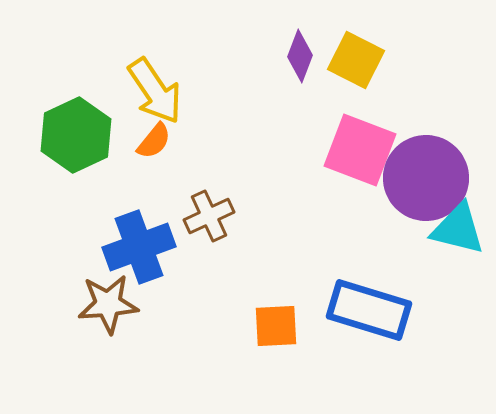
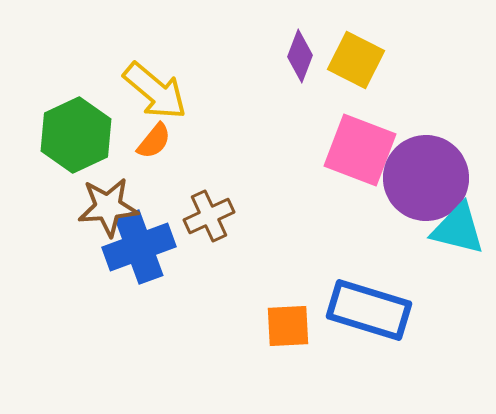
yellow arrow: rotated 16 degrees counterclockwise
brown star: moved 97 px up
orange square: moved 12 px right
